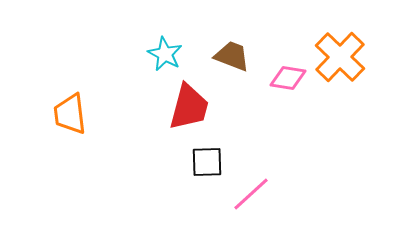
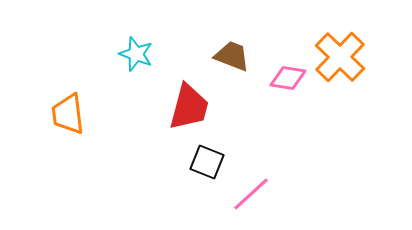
cyan star: moved 29 px left; rotated 8 degrees counterclockwise
orange trapezoid: moved 2 px left
black square: rotated 24 degrees clockwise
